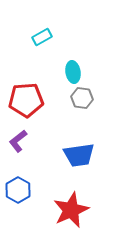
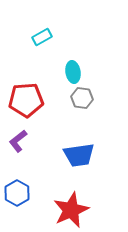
blue hexagon: moved 1 px left, 3 px down
